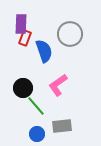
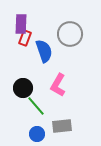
pink L-shape: rotated 25 degrees counterclockwise
